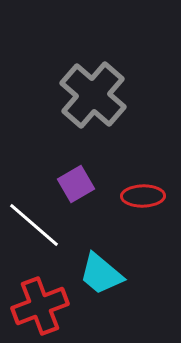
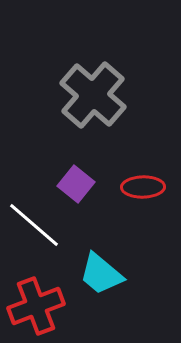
purple square: rotated 21 degrees counterclockwise
red ellipse: moved 9 px up
red cross: moved 4 px left
